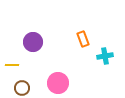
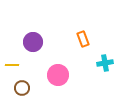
cyan cross: moved 7 px down
pink circle: moved 8 px up
